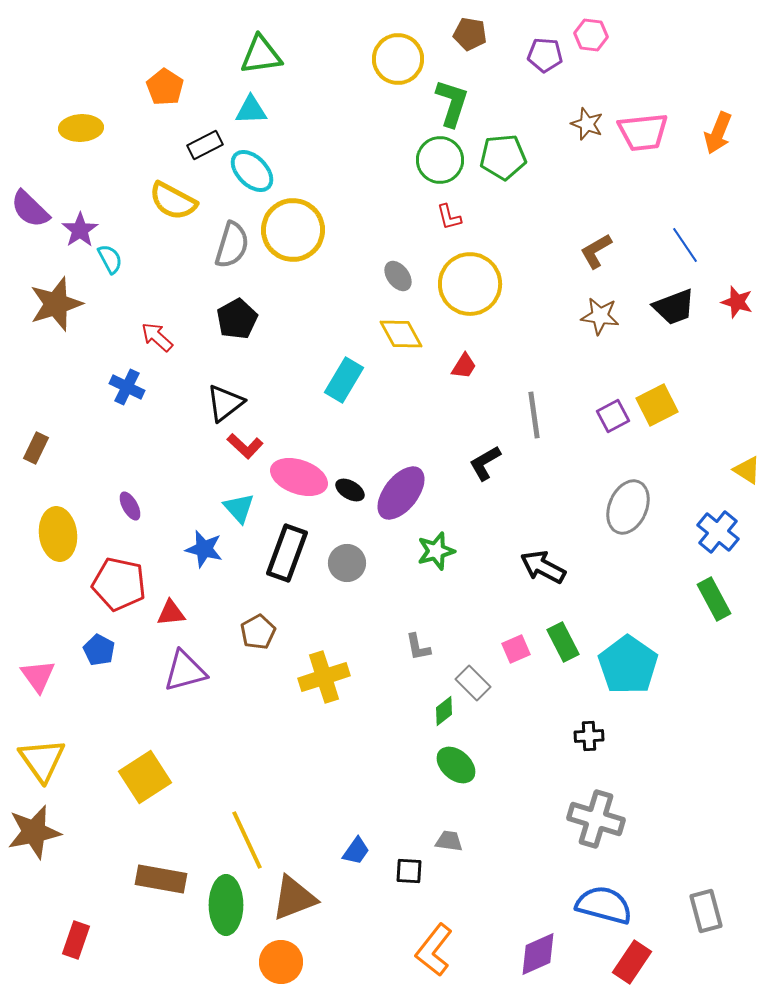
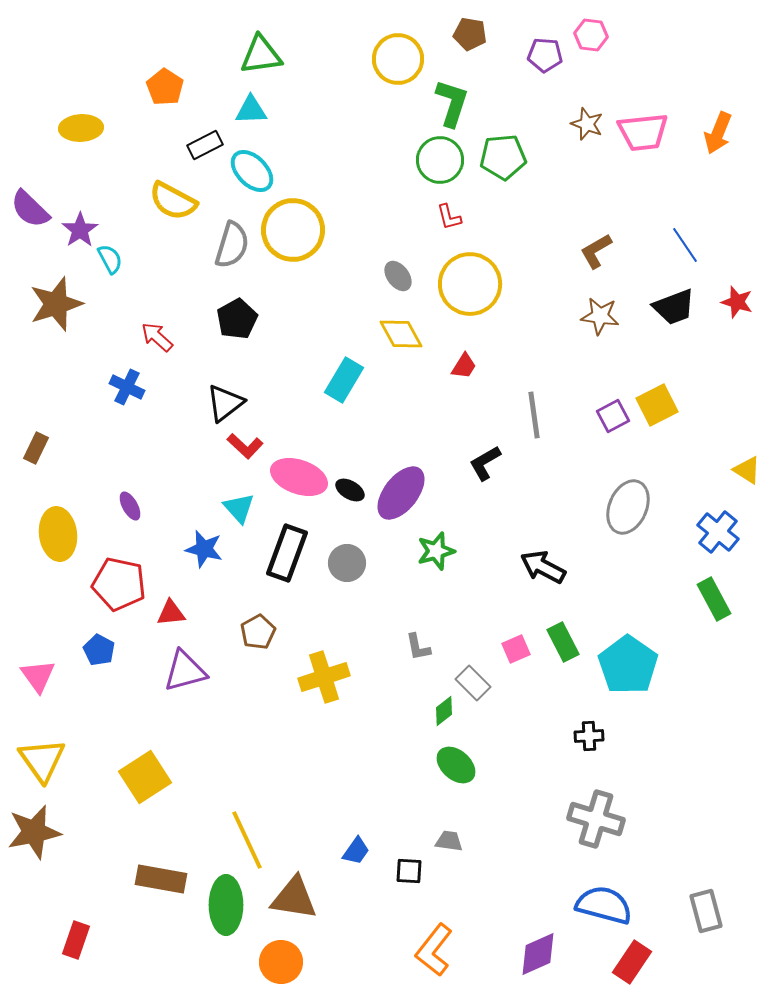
brown triangle at (294, 898): rotated 30 degrees clockwise
